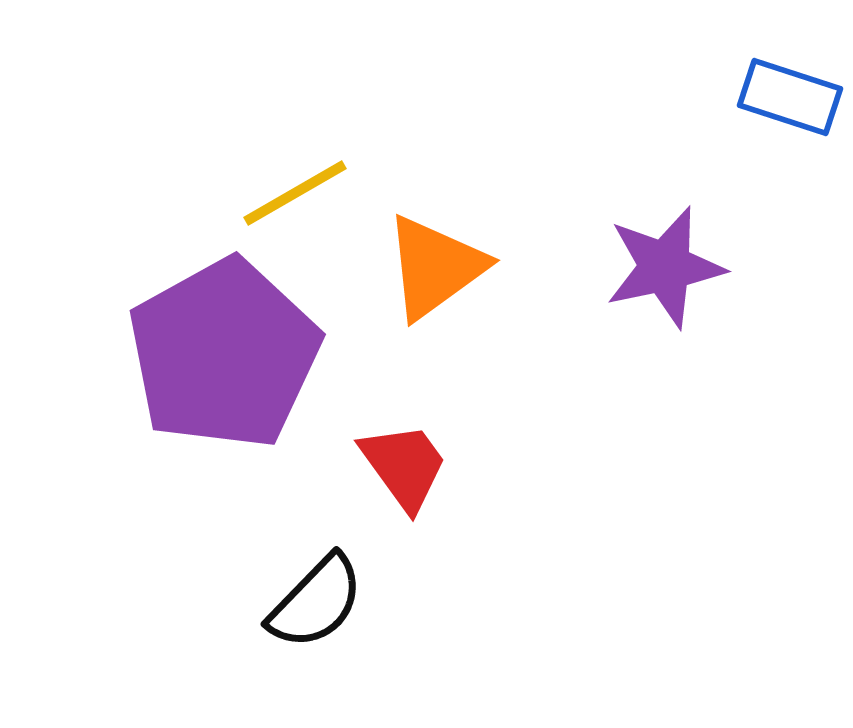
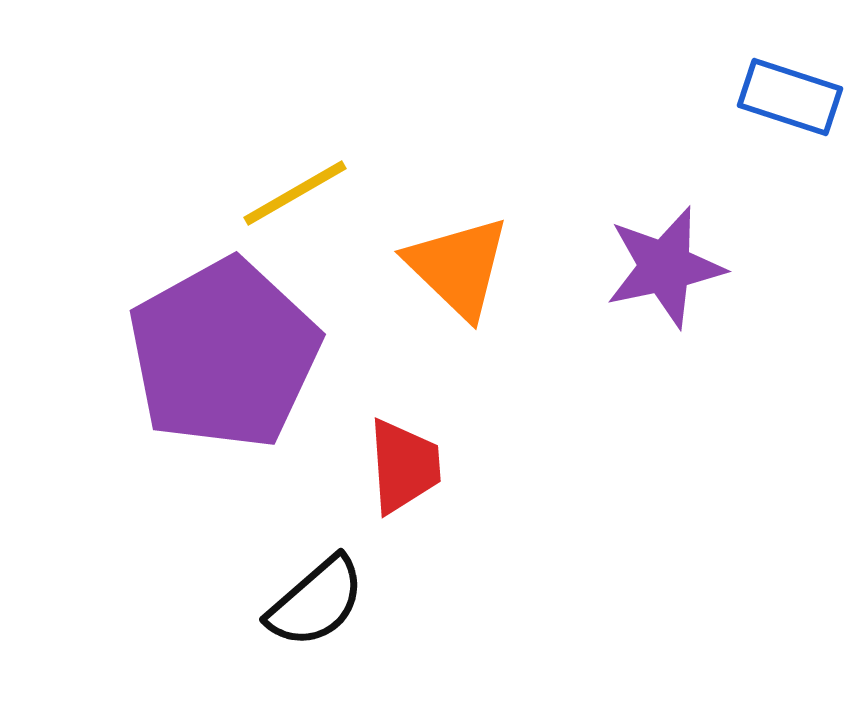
orange triangle: moved 23 px right; rotated 40 degrees counterclockwise
red trapezoid: rotated 32 degrees clockwise
black semicircle: rotated 5 degrees clockwise
